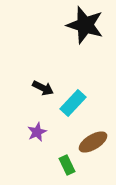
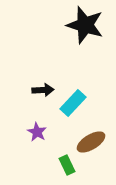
black arrow: moved 2 px down; rotated 30 degrees counterclockwise
purple star: rotated 18 degrees counterclockwise
brown ellipse: moved 2 px left
